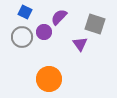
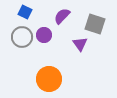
purple semicircle: moved 3 px right, 1 px up
purple circle: moved 3 px down
